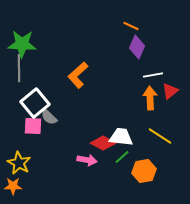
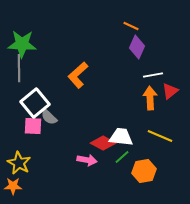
yellow line: rotated 10 degrees counterclockwise
